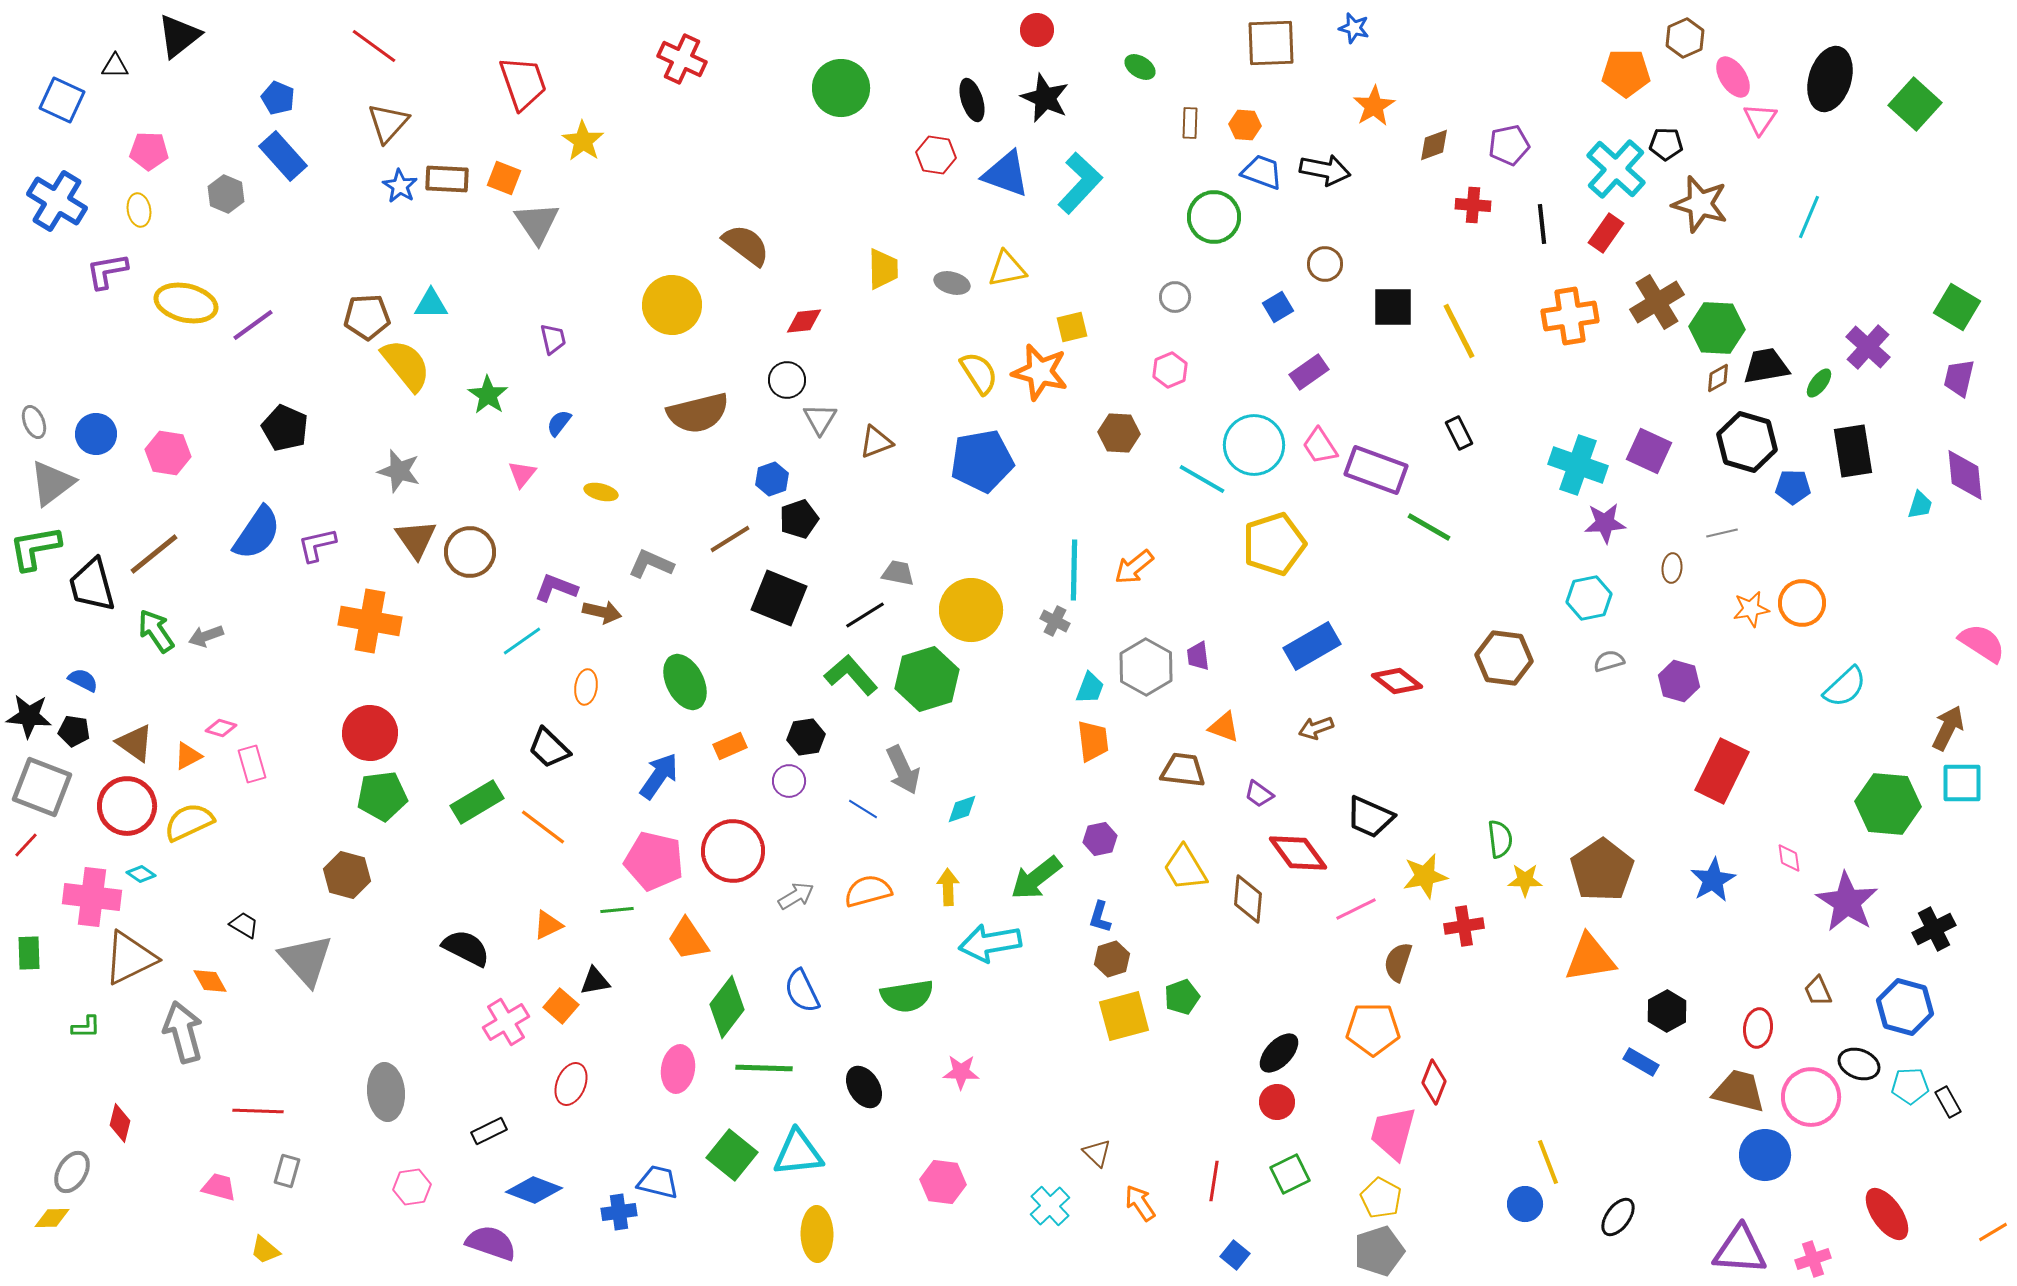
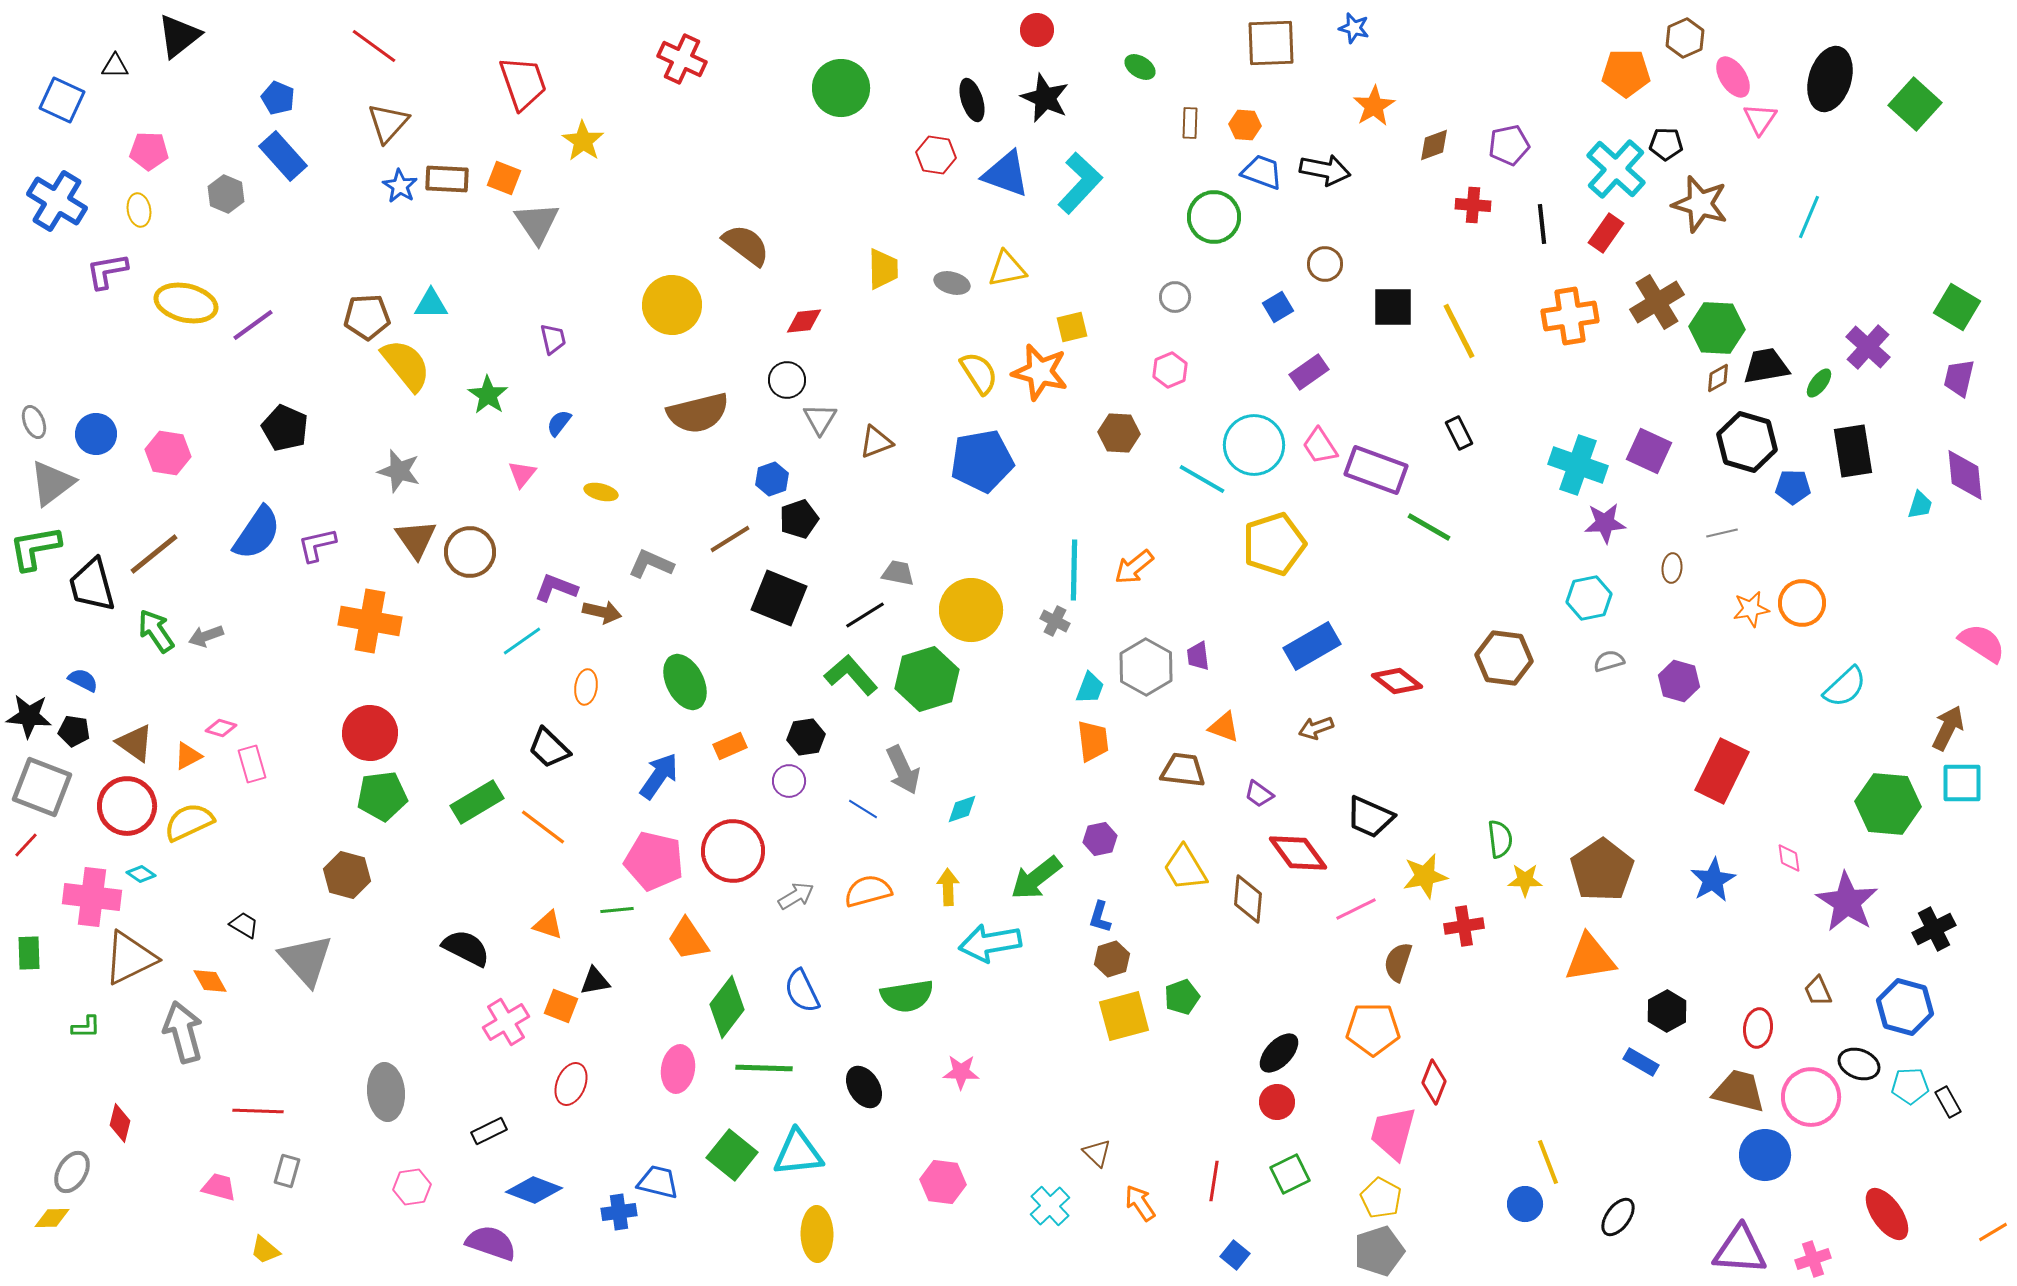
orange triangle at (548, 925): rotated 44 degrees clockwise
orange square at (561, 1006): rotated 20 degrees counterclockwise
